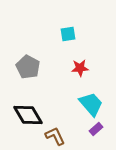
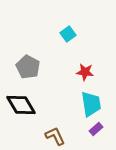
cyan square: rotated 28 degrees counterclockwise
red star: moved 5 px right, 4 px down; rotated 12 degrees clockwise
cyan trapezoid: rotated 32 degrees clockwise
black diamond: moved 7 px left, 10 px up
